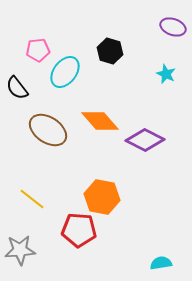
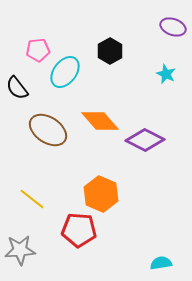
black hexagon: rotated 15 degrees clockwise
orange hexagon: moved 1 px left, 3 px up; rotated 12 degrees clockwise
